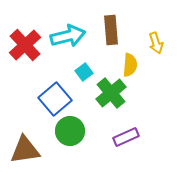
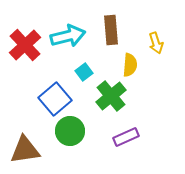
green cross: moved 3 px down
